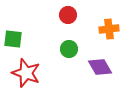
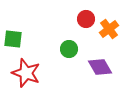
red circle: moved 18 px right, 4 px down
orange cross: rotated 30 degrees counterclockwise
